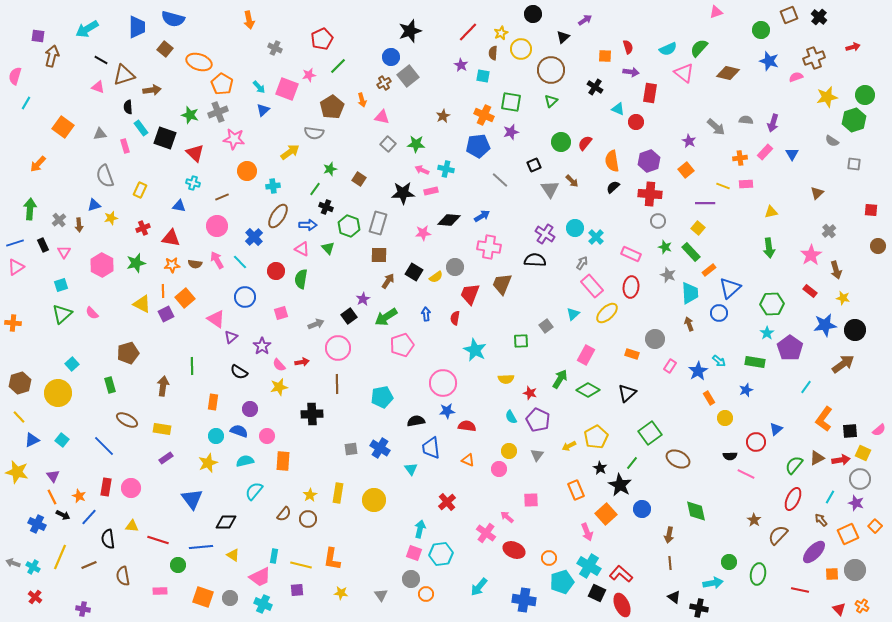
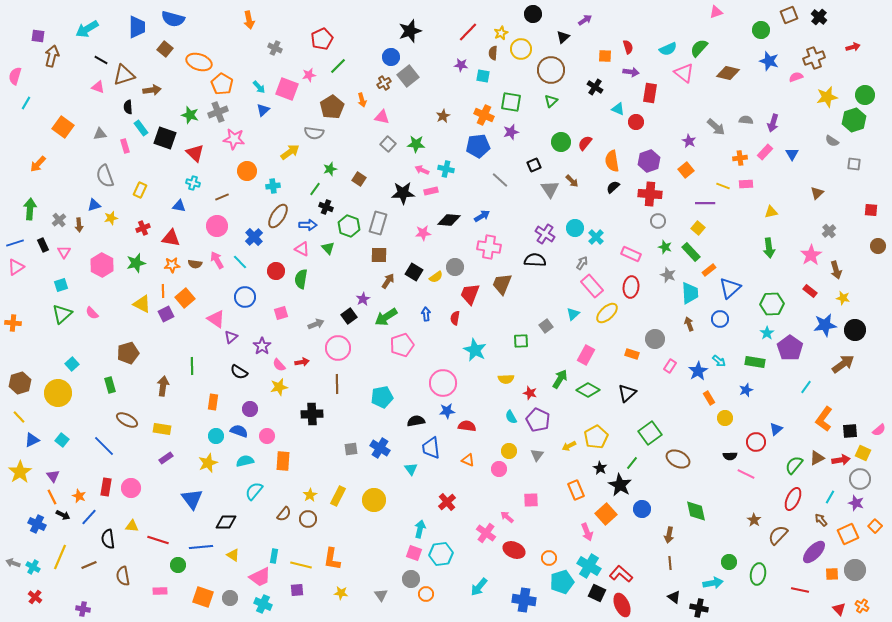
purple star at (461, 65): rotated 24 degrees counterclockwise
blue circle at (719, 313): moved 1 px right, 6 px down
yellow star at (17, 472): moved 3 px right; rotated 25 degrees clockwise
yellow rectangle at (338, 493): moved 3 px down; rotated 18 degrees clockwise
